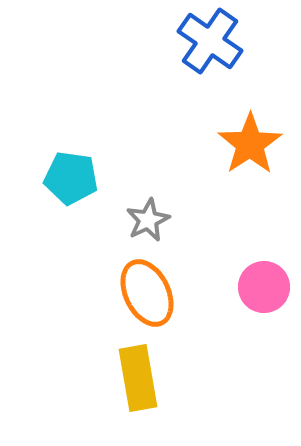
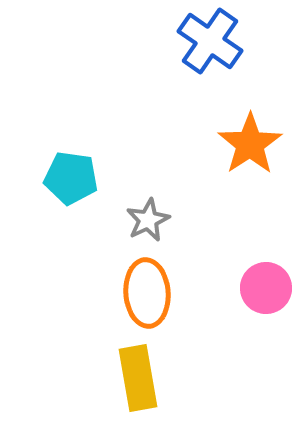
pink circle: moved 2 px right, 1 px down
orange ellipse: rotated 22 degrees clockwise
